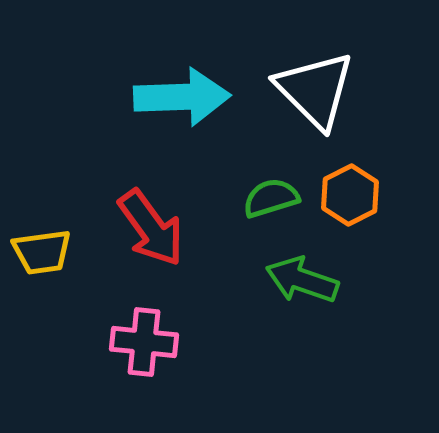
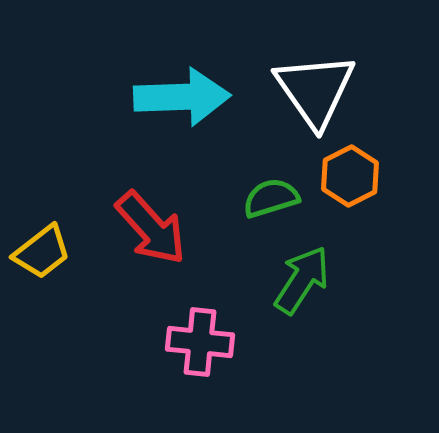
white triangle: rotated 10 degrees clockwise
orange hexagon: moved 19 px up
red arrow: rotated 6 degrees counterclockwise
yellow trapezoid: rotated 30 degrees counterclockwise
green arrow: rotated 104 degrees clockwise
pink cross: moved 56 px right
